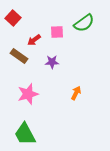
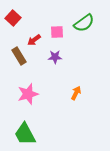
brown rectangle: rotated 24 degrees clockwise
purple star: moved 3 px right, 5 px up
